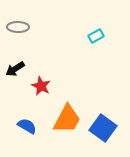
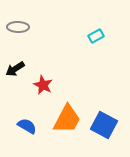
red star: moved 2 px right, 1 px up
blue square: moved 1 px right, 3 px up; rotated 8 degrees counterclockwise
